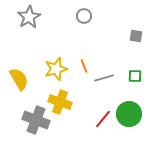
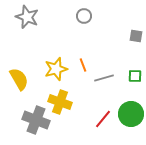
gray star: moved 2 px left; rotated 20 degrees counterclockwise
orange line: moved 1 px left, 1 px up
green circle: moved 2 px right
